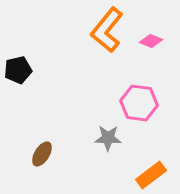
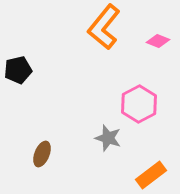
orange L-shape: moved 3 px left, 3 px up
pink diamond: moved 7 px right
pink hexagon: moved 1 px down; rotated 24 degrees clockwise
gray star: rotated 16 degrees clockwise
brown ellipse: rotated 10 degrees counterclockwise
